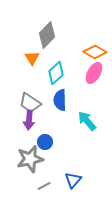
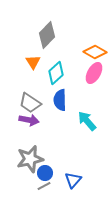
orange triangle: moved 1 px right, 4 px down
purple arrow: rotated 84 degrees counterclockwise
blue circle: moved 31 px down
